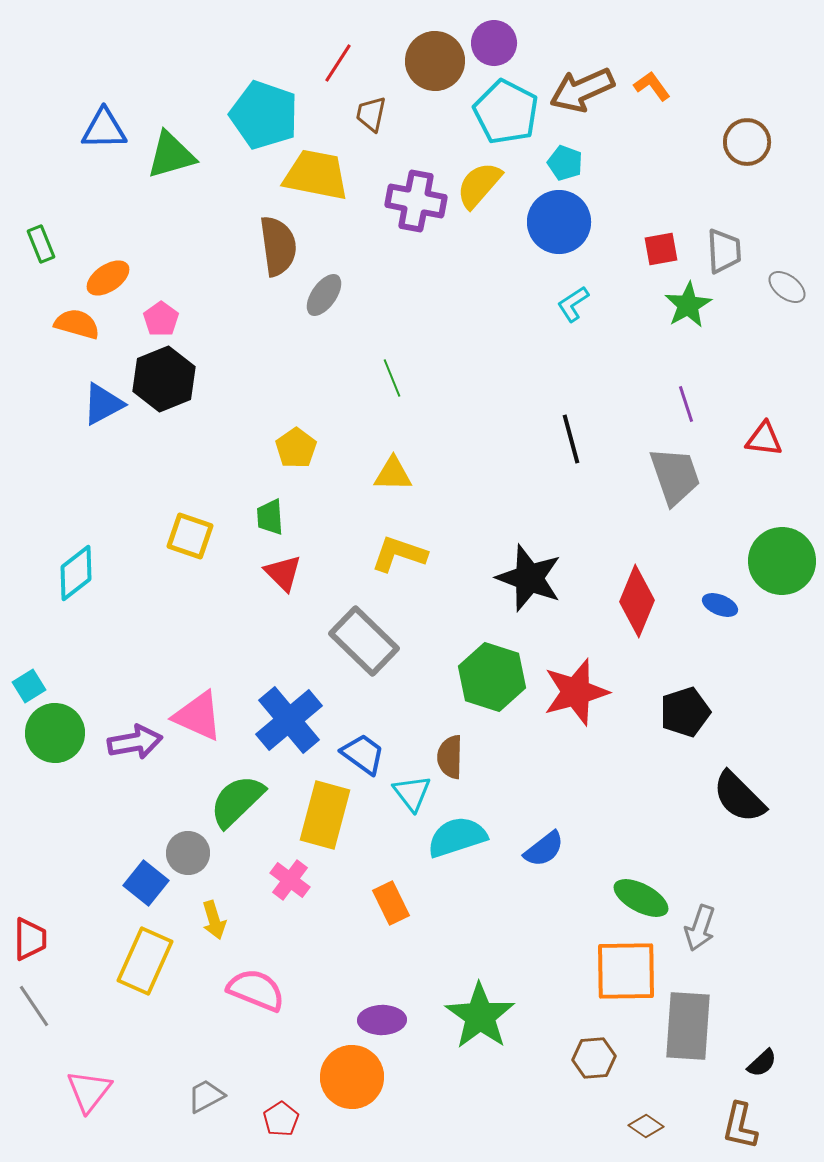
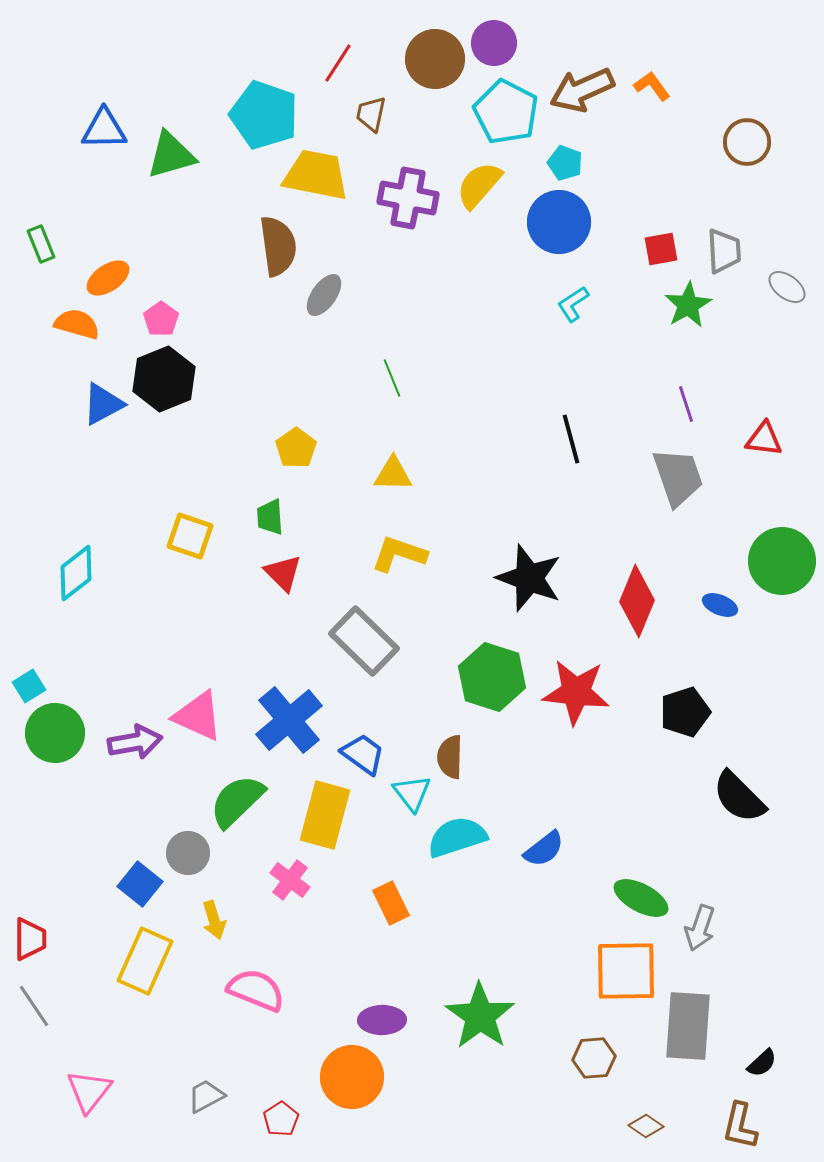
brown circle at (435, 61): moved 2 px up
purple cross at (416, 201): moved 8 px left, 3 px up
gray trapezoid at (675, 476): moved 3 px right, 1 px down
red star at (576, 692): rotated 22 degrees clockwise
blue square at (146, 883): moved 6 px left, 1 px down
